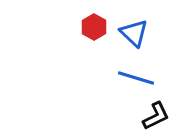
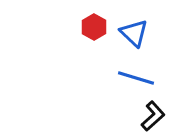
black L-shape: moved 3 px left; rotated 16 degrees counterclockwise
